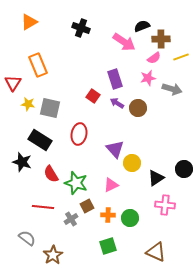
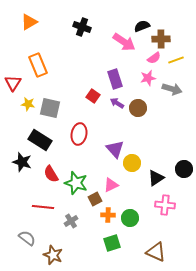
black cross: moved 1 px right, 1 px up
yellow line: moved 5 px left, 3 px down
brown square: moved 8 px right, 7 px up
gray cross: moved 2 px down
green square: moved 4 px right, 3 px up
brown star: rotated 18 degrees counterclockwise
